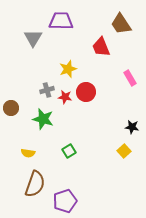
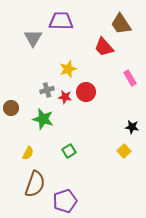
red trapezoid: moved 3 px right; rotated 20 degrees counterclockwise
yellow semicircle: rotated 72 degrees counterclockwise
